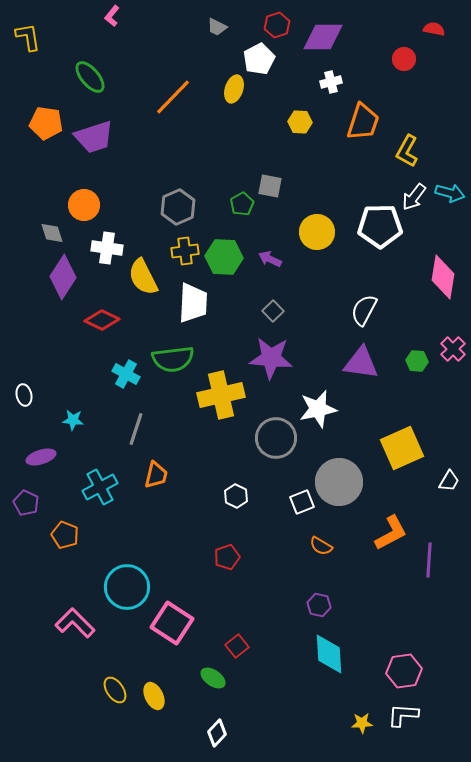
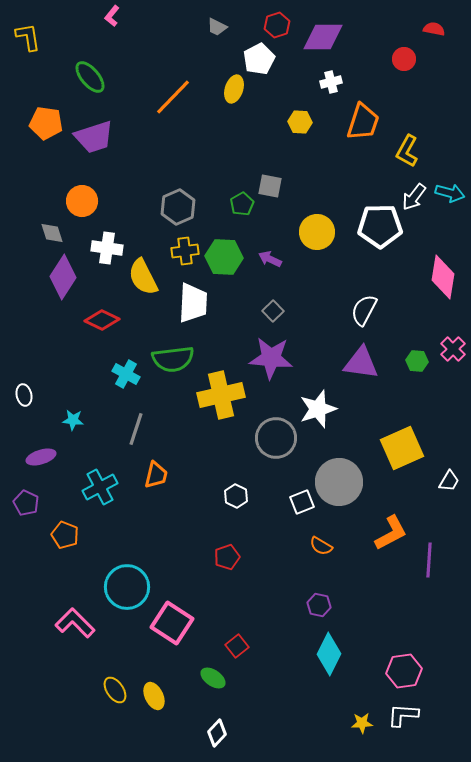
orange circle at (84, 205): moved 2 px left, 4 px up
white star at (318, 409): rotated 6 degrees counterclockwise
cyan diamond at (329, 654): rotated 30 degrees clockwise
